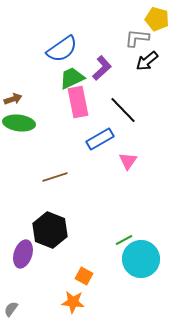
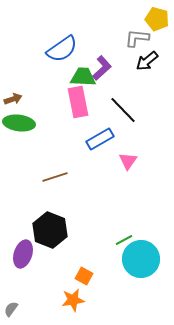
green trapezoid: moved 11 px right, 1 px up; rotated 28 degrees clockwise
orange star: moved 2 px up; rotated 15 degrees counterclockwise
